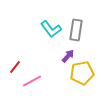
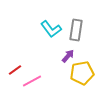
red line: moved 3 px down; rotated 16 degrees clockwise
